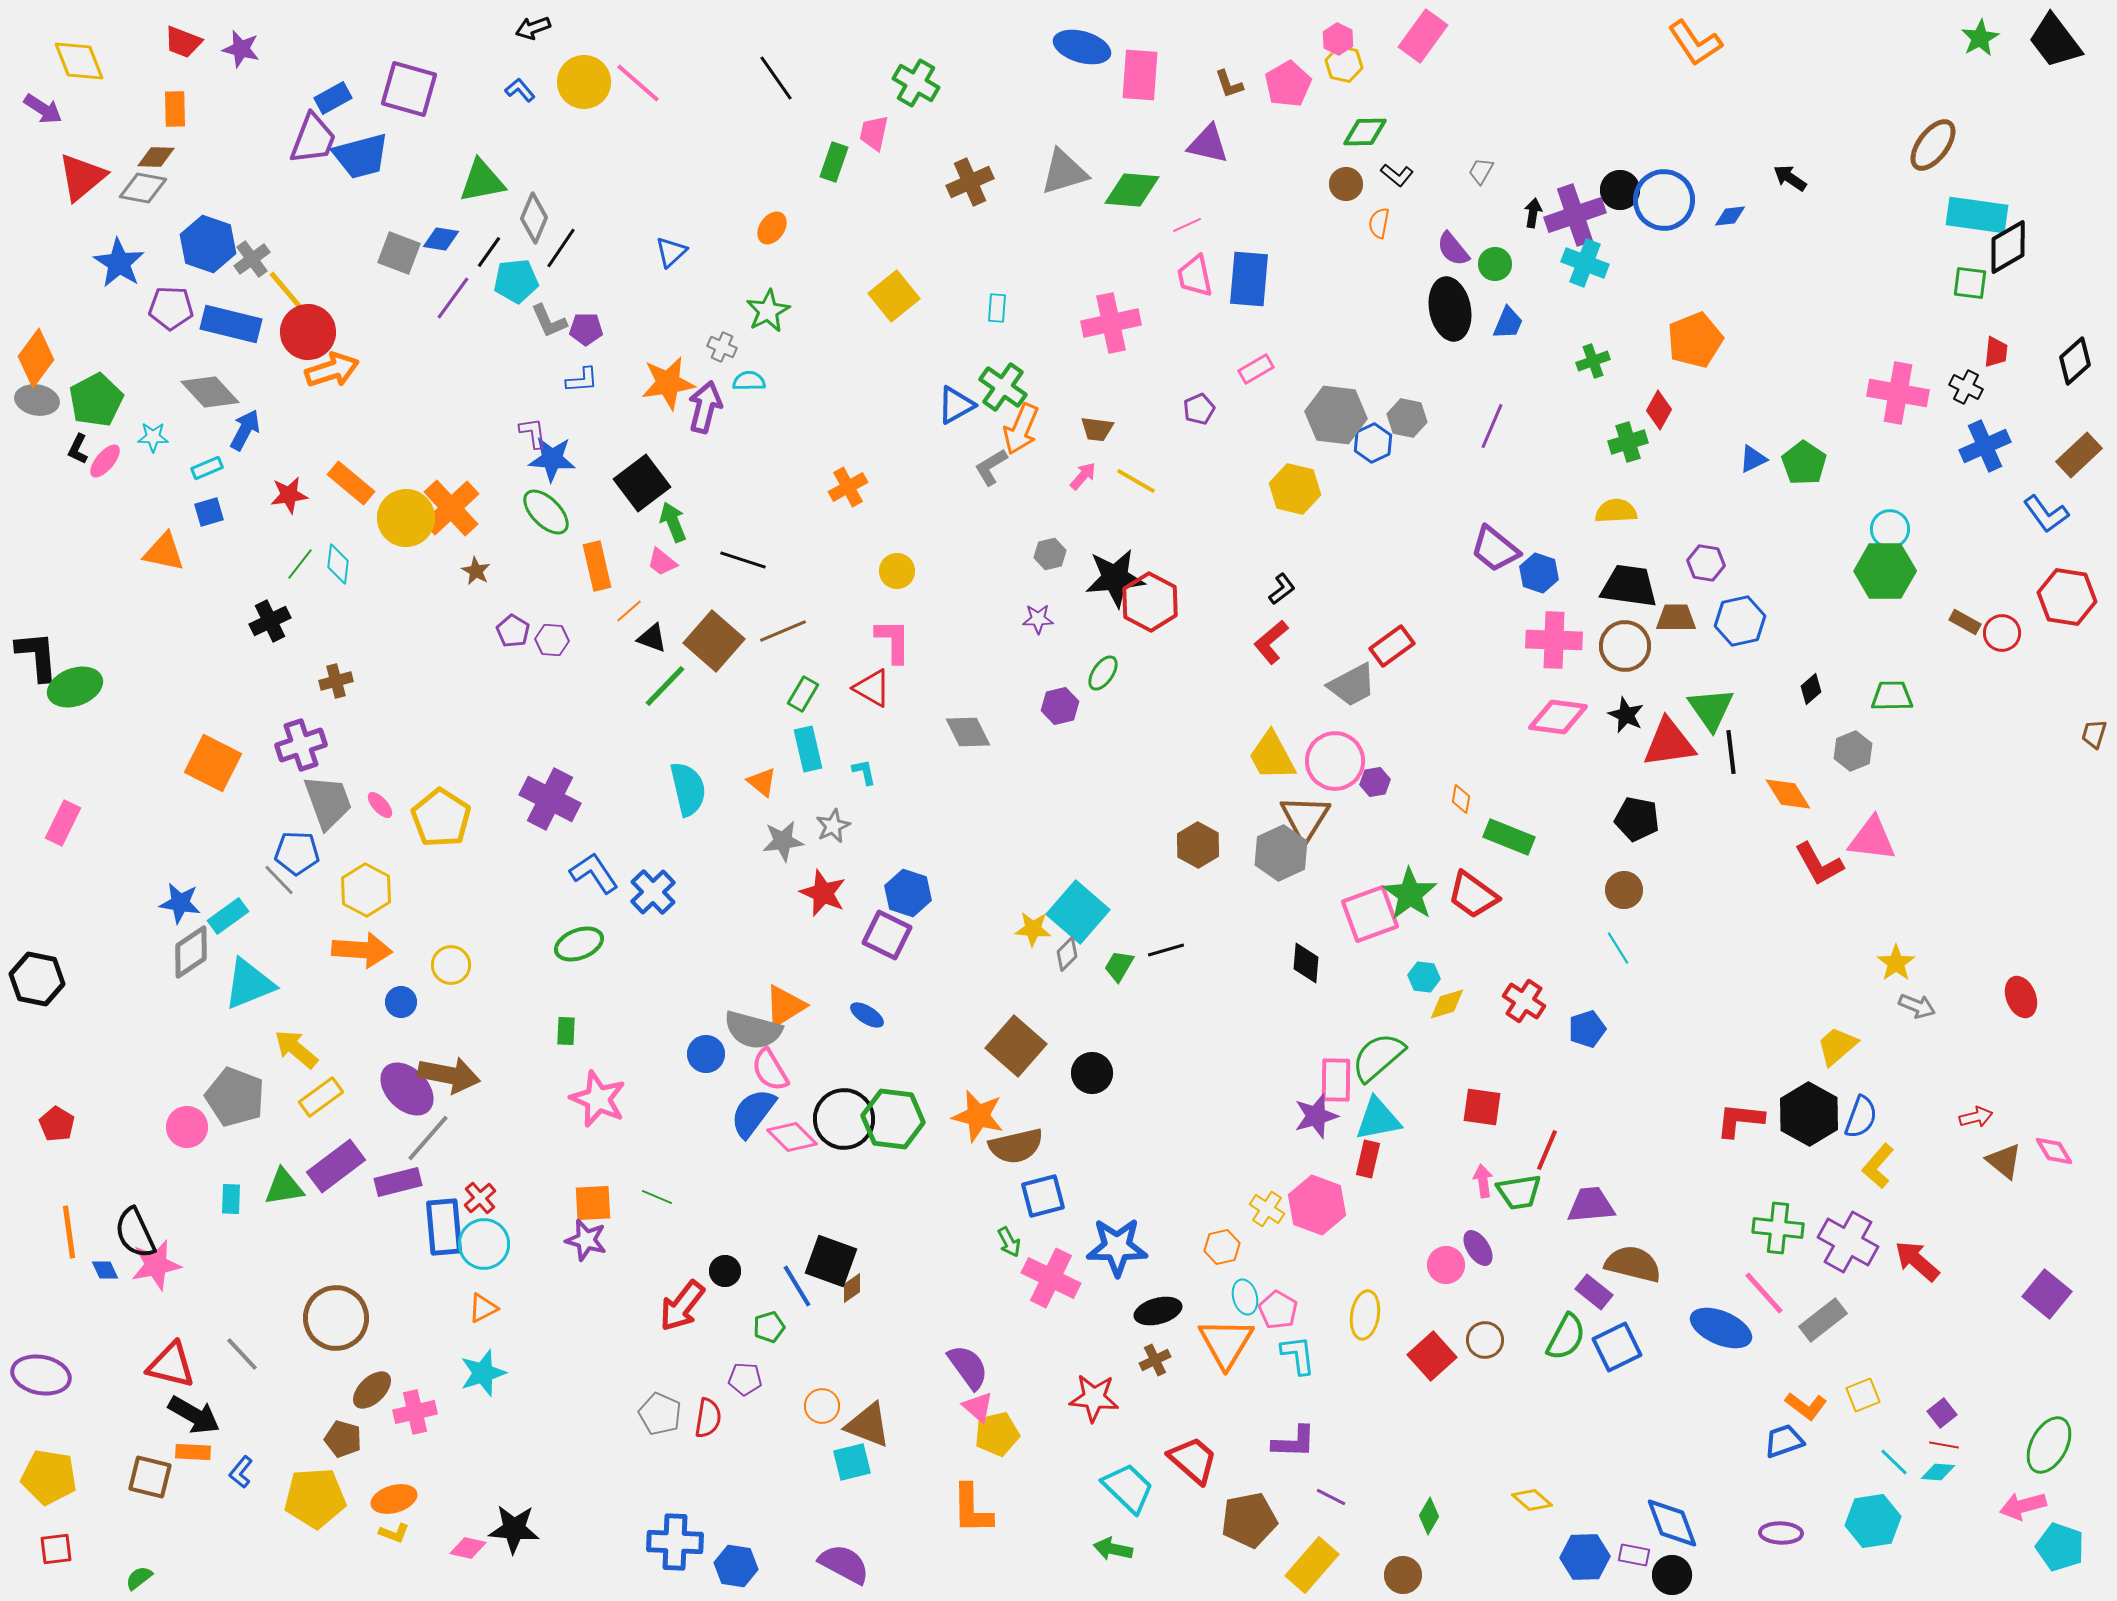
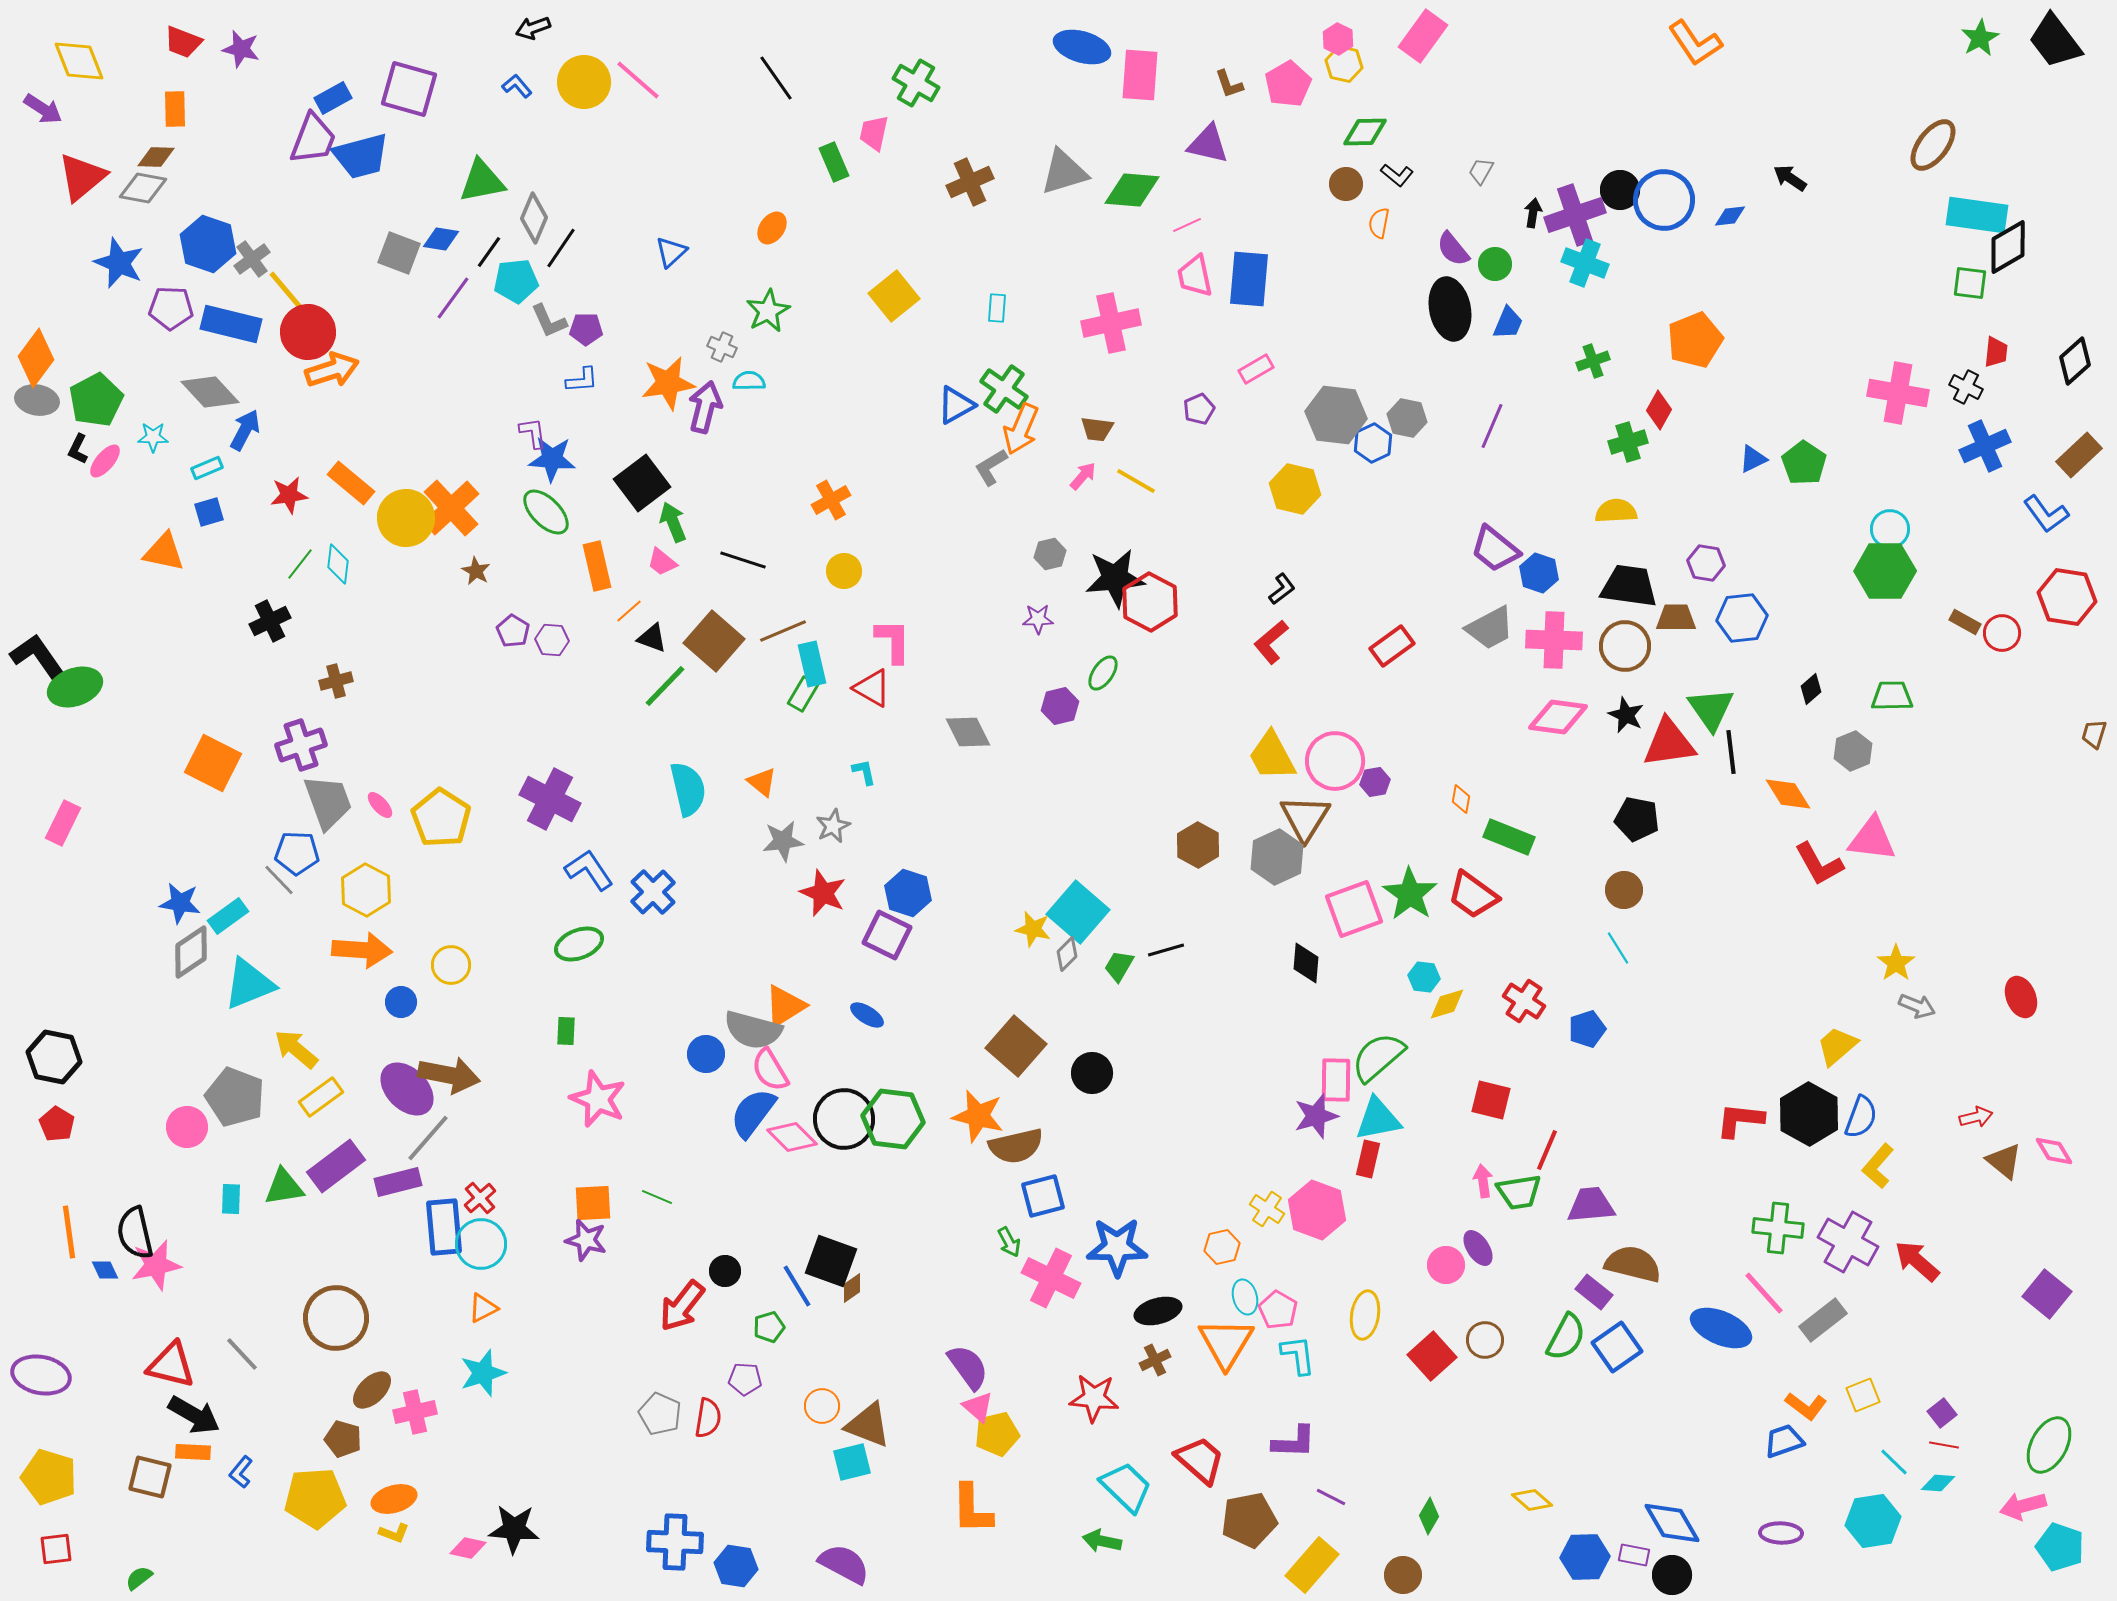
pink line at (638, 83): moved 3 px up
blue L-shape at (520, 90): moved 3 px left, 4 px up
green rectangle at (834, 162): rotated 42 degrees counterclockwise
blue star at (119, 263): rotated 9 degrees counterclockwise
green cross at (1003, 387): moved 1 px right, 2 px down
orange cross at (848, 487): moved 17 px left, 13 px down
yellow circle at (897, 571): moved 53 px left
blue hexagon at (1740, 621): moved 2 px right, 3 px up; rotated 6 degrees clockwise
black L-shape at (37, 656): rotated 30 degrees counterclockwise
gray trapezoid at (1352, 685): moved 138 px right, 57 px up
cyan rectangle at (808, 749): moved 4 px right, 85 px up
gray hexagon at (1281, 853): moved 4 px left, 4 px down
blue L-shape at (594, 873): moved 5 px left, 3 px up
pink square at (1370, 914): moved 16 px left, 5 px up
yellow star at (1033, 929): rotated 9 degrees clockwise
black hexagon at (37, 979): moved 17 px right, 78 px down
red square at (1482, 1107): moved 9 px right, 7 px up; rotated 6 degrees clockwise
pink hexagon at (1317, 1205): moved 5 px down
black semicircle at (135, 1233): rotated 12 degrees clockwise
cyan circle at (484, 1244): moved 3 px left
blue square at (1617, 1347): rotated 9 degrees counterclockwise
red trapezoid at (1193, 1460): moved 7 px right
cyan diamond at (1938, 1472): moved 11 px down
yellow pentagon at (49, 1477): rotated 8 degrees clockwise
cyan trapezoid at (1128, 1488): moved 2 px left, 1 px up
blue diamond at (1672, 1523): rotated 10 degrees counterclockwise
green arrow at (1113, 1549): moved 11 px left, 8 px up
